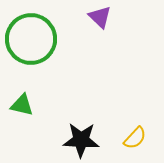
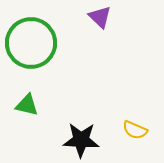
green circle: moved 4 px down
green triangle: moved 5 px right
yellow semicircle: moved 8 px up; rotated 70 degrees clockwise
